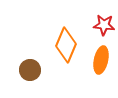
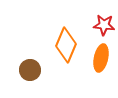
orange ellipse: moved 2 px up
